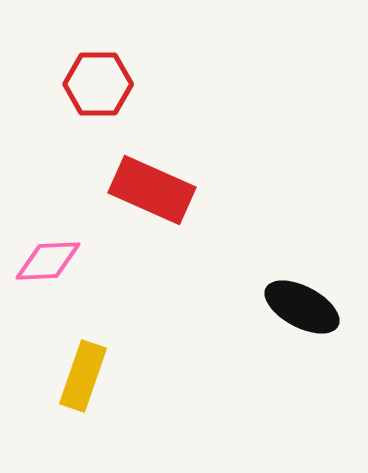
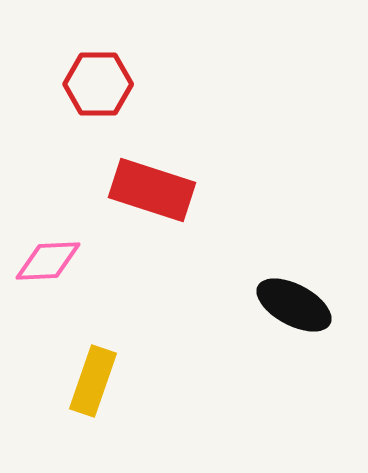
red rectangle: rotated 6 degrees counterclockwise
black ellipse: moved 8 px left, 2 px up
yellow rectangle: moved 10 px right, 5 px down
